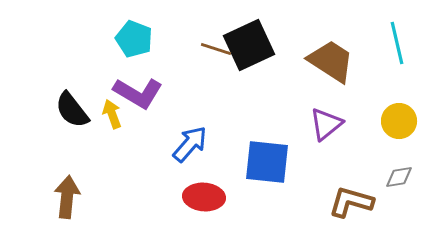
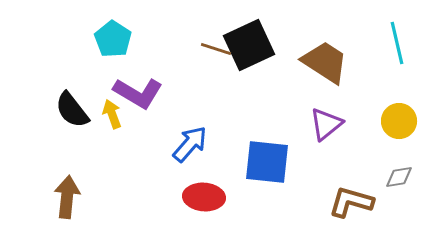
cyan pentagon: moved 21 px left; rotated 12 degrees clockwise
brown trapezoid: moved 6 px left, 1 px down
